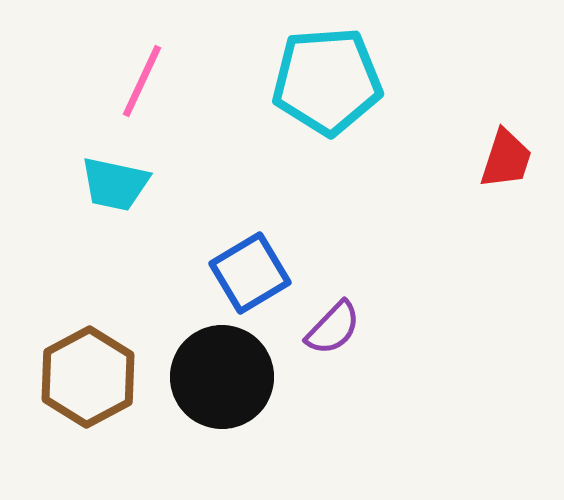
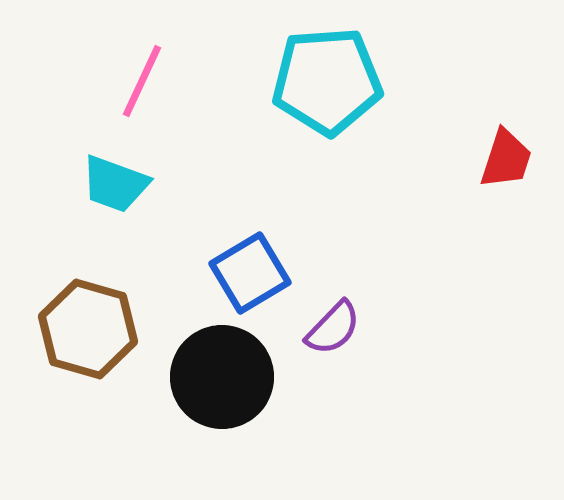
cyan trapezoid: rotated 8 degrees clockwise
brown hexagon: moved 48 px up; rotated 16 degrees counterclockwise
